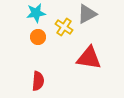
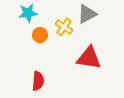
cyan star: moved 8 px left
orange circle: moved 2 px right, 2 px up
